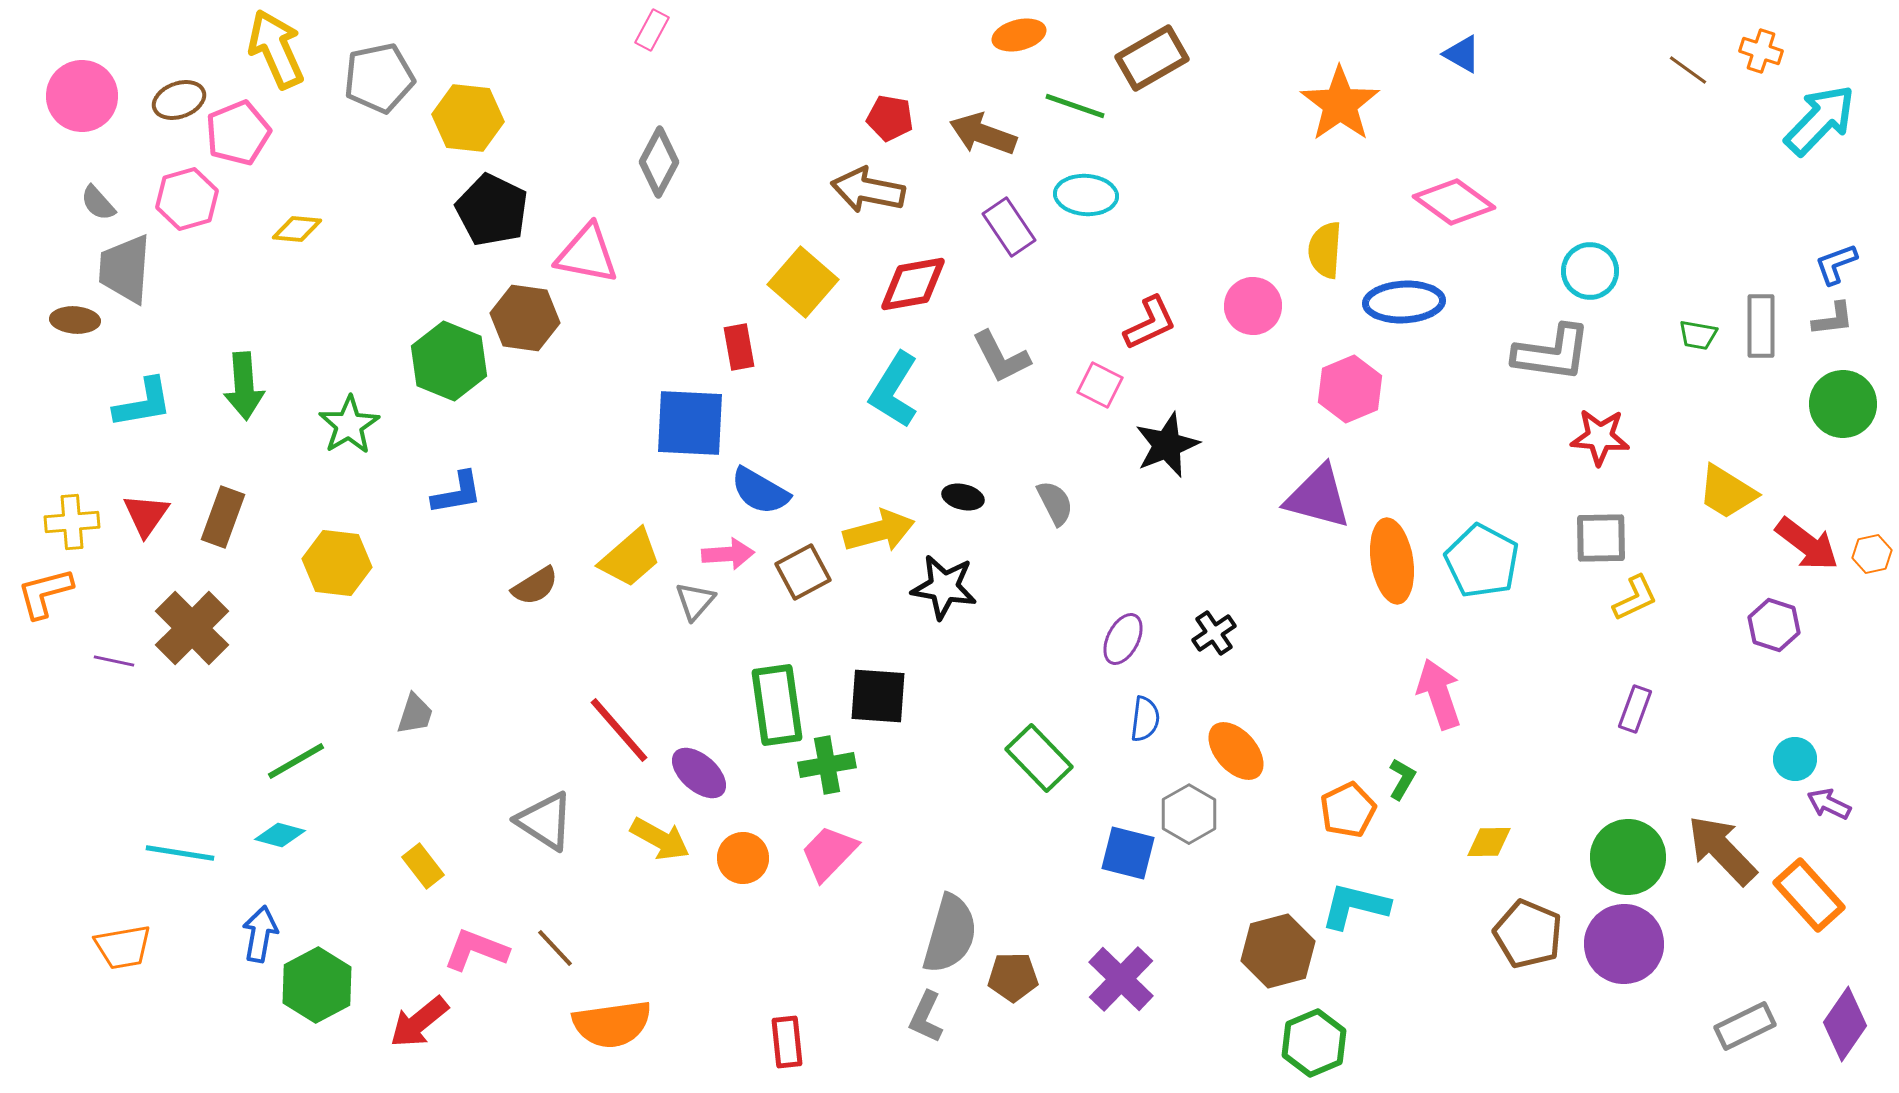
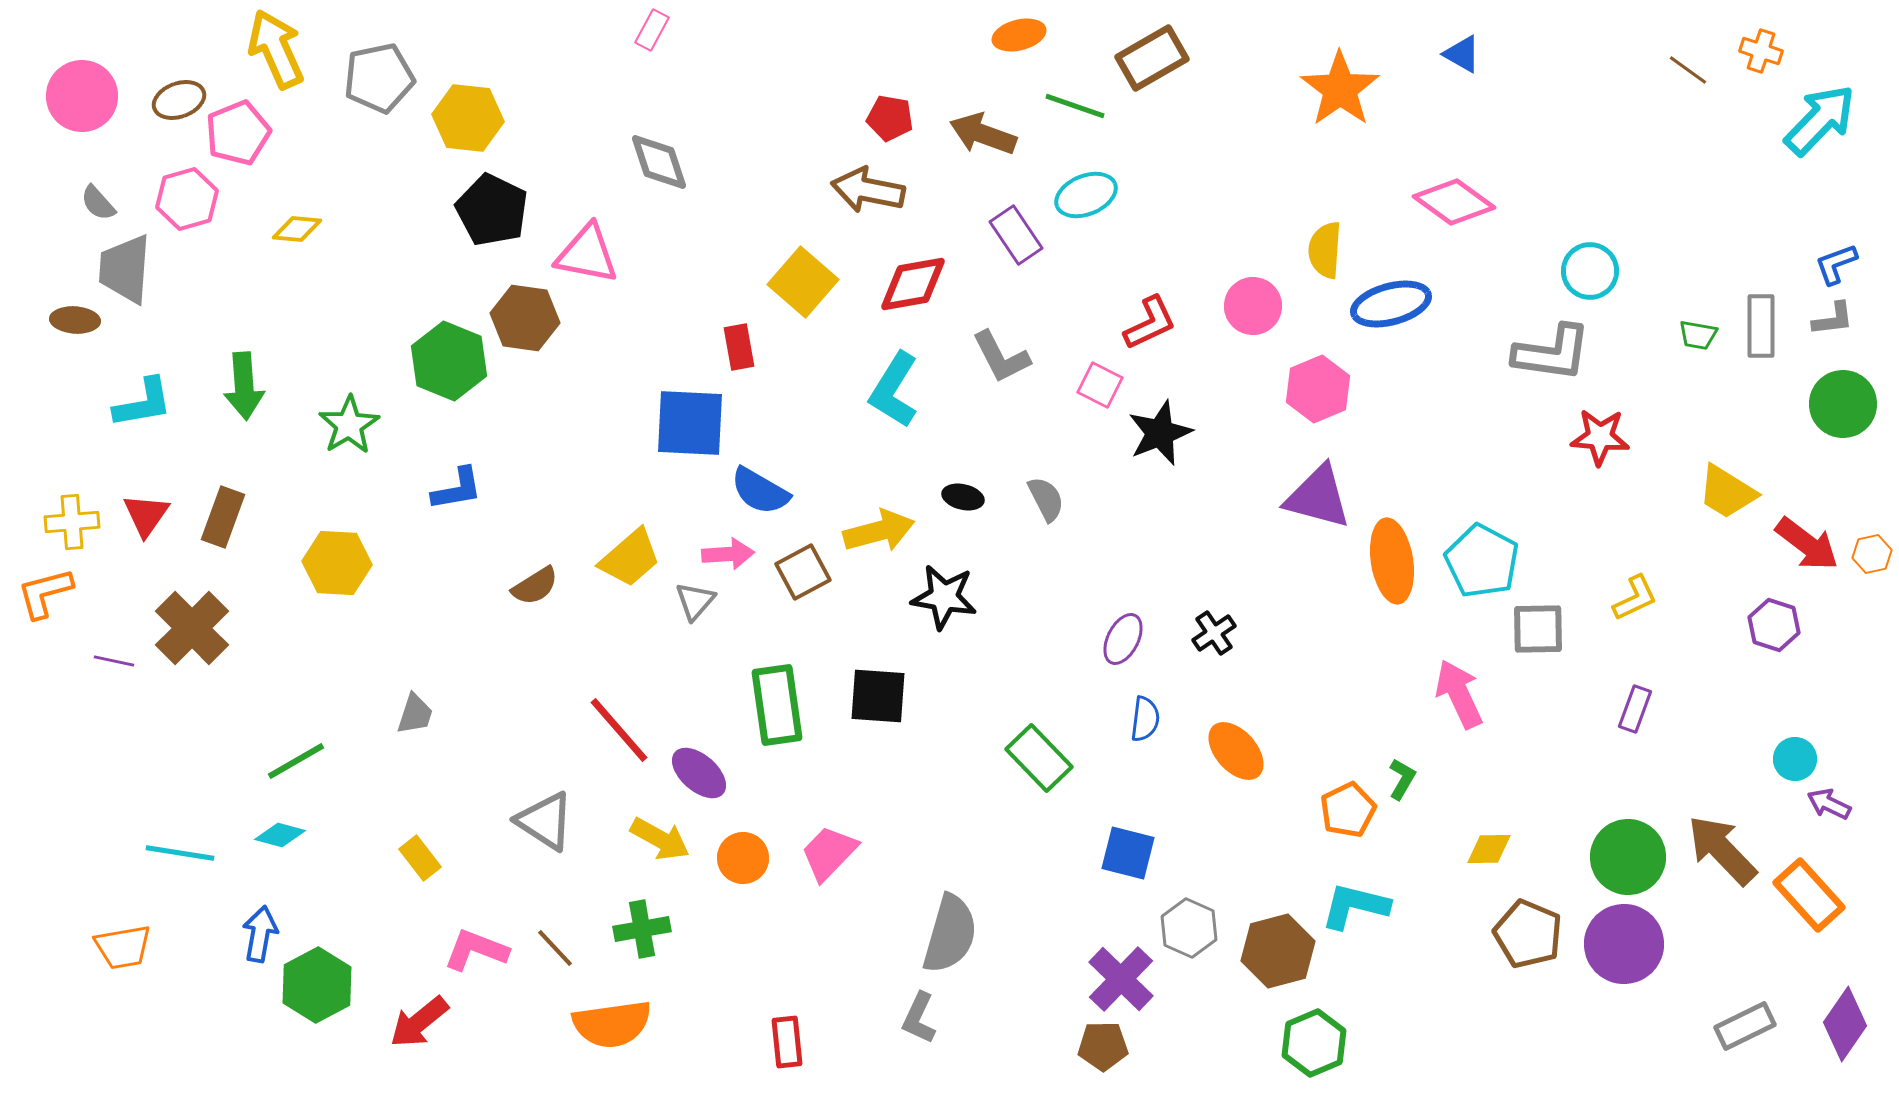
orange star at (1340, 104): moved 15 px up
gray diamond at (659, 162): rotated 46 degrees counterclockwise
cyan ellipse at (1086, 195): rotated 26 degrees counterclockwise
purple rectangle at (1009, 227): moved 7 px right, 8 px down
blue ellipse at (1404, 302): moved 13 px left, 2 px down; rotated 12 degrees counterclockwise
pink hexagon at (1350, 389): moved 32 px left
black star at (1167, 445): moved 7 px left, 12 px up
blue L-shape at (457, 493): moved 4 px up
gray semicircle at (1055, 503): moved 9 px left, 4 px up
gray square at (1601, 538): moved 63 px left, 91 px down
yellow hexagon at (337, 563): rotated 4 degrees counterclockwise
black star at (944, 587): moved 10 px down
pink arrow at (1439, 694): moved 20 px right; rotated 6 degrees counterclockwise
green cross at (827, 765): moved 185 px left, 164 px down
gray hexagon at (1189, 814): moved 114 px down; rotated 6 degrees counterclockwise
yellow diamond at (1489, 842): moved 7 px down
yellow rectangle at (423, 866): moved 3 px left, 8 px up
brown pentagon at (1013, 977): moved 90 px right, 69 px down
gray L-shape at (926, 1017): moved 7 px left, 1 px down
